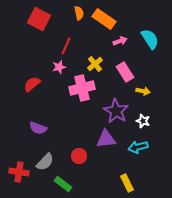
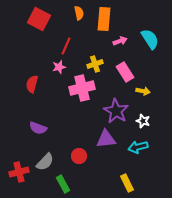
orange rectangle: rotated 60 degrees clockwise
yellow cross: rotated 21 degrees clockwise
red semicircle: rotated 36 degrees counterclockwise
red cross: rotated 24 degrees counterclockwise
green rectangle: rotated 24 degrees clockwise
